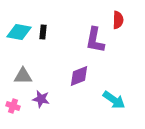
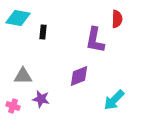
red semicircle: moved 1 px left, 1 px up
cyan diamond: moved 1 px left, 14 px up
cyan arrow: rotated 100 degrees clockwise
